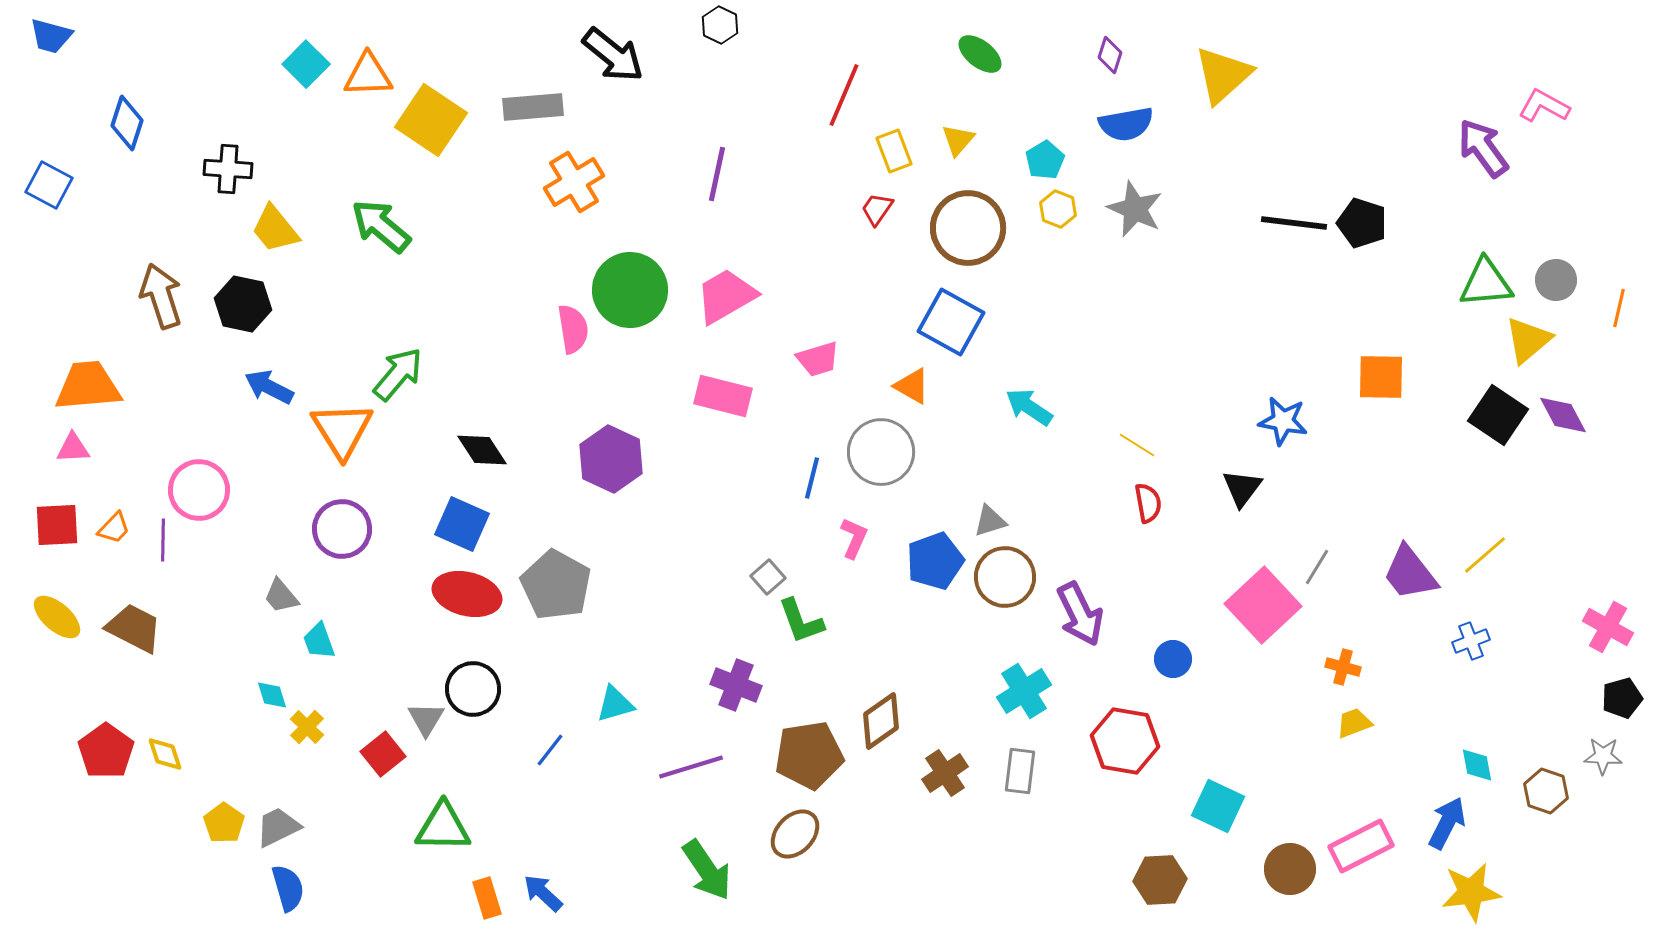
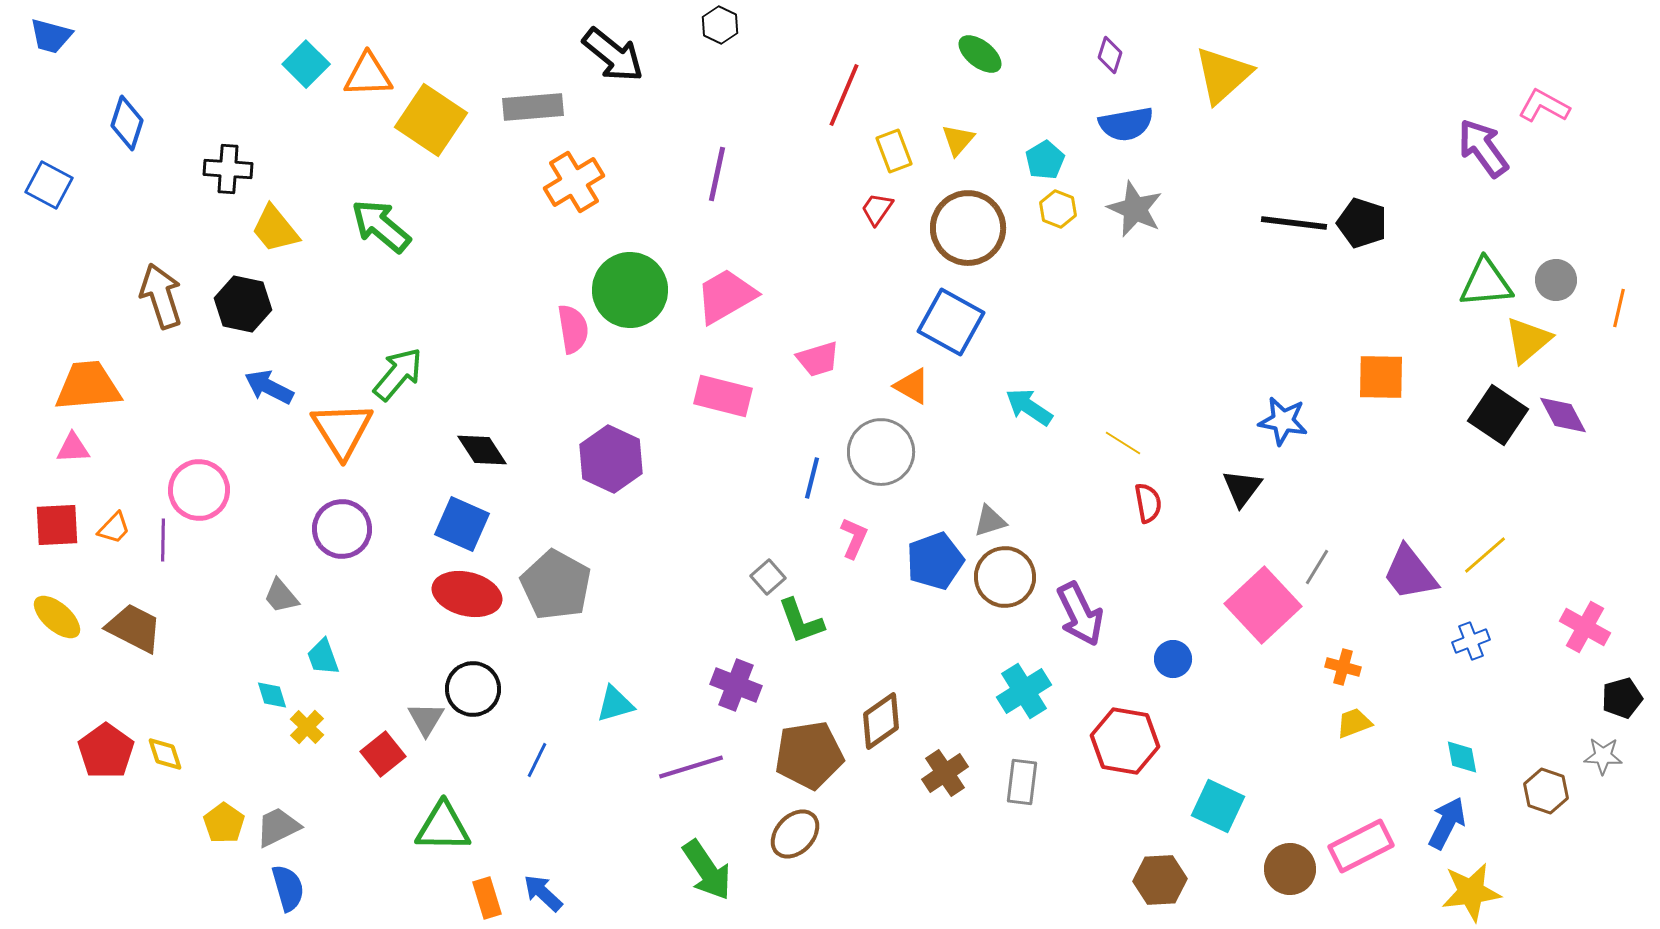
yellow line at (1137, 445): moved 14 px left, 2 px up
pink cross at (1608, 627): moved 23 px left
cyan trapezoid at (319, 641): moved 4 px right, 16 px down
blue line at (550, 750): moved 13 px left, 10 px down; rotated 12 degrees counterclockwise
cyan diamond at (1477, 765): moved 15 px left, 8 px up
gray rectangle at (1020, 771): moved 2 px right, 11 px down
